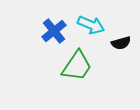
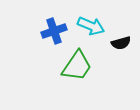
cyan arrow: moved 1 px down
blue cross: rotated 20 degrees clockwise
